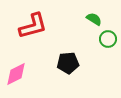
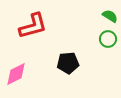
green semicircle: moved 16 px right, 3 px up
